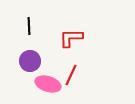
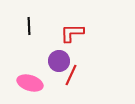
red L-shape: moved 1 px right, 5 px up
purple circle: moved 29 px right
pink ellipse: moved 18 px left, 1 px up
